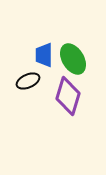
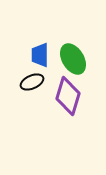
blue trapezoid: moved 4 px left
black ellipse: moved 4 px right, 1 px down
